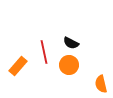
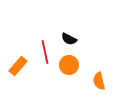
black semicircle: moved 2 px left, 4 px up
red line: moved 1 px right
orange semicircle: moved 2 px left, 3 px up
